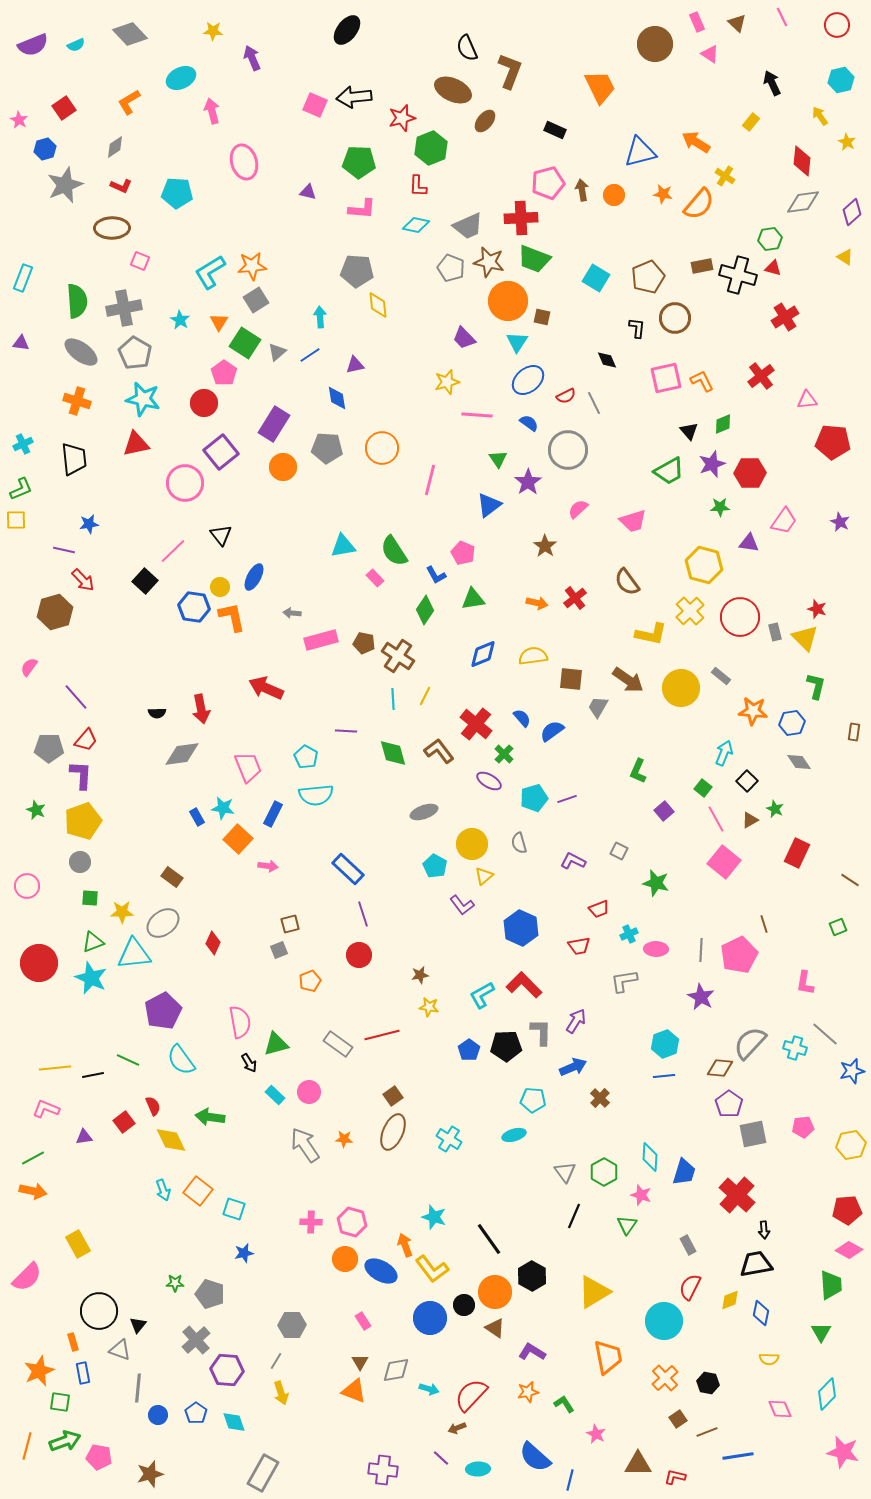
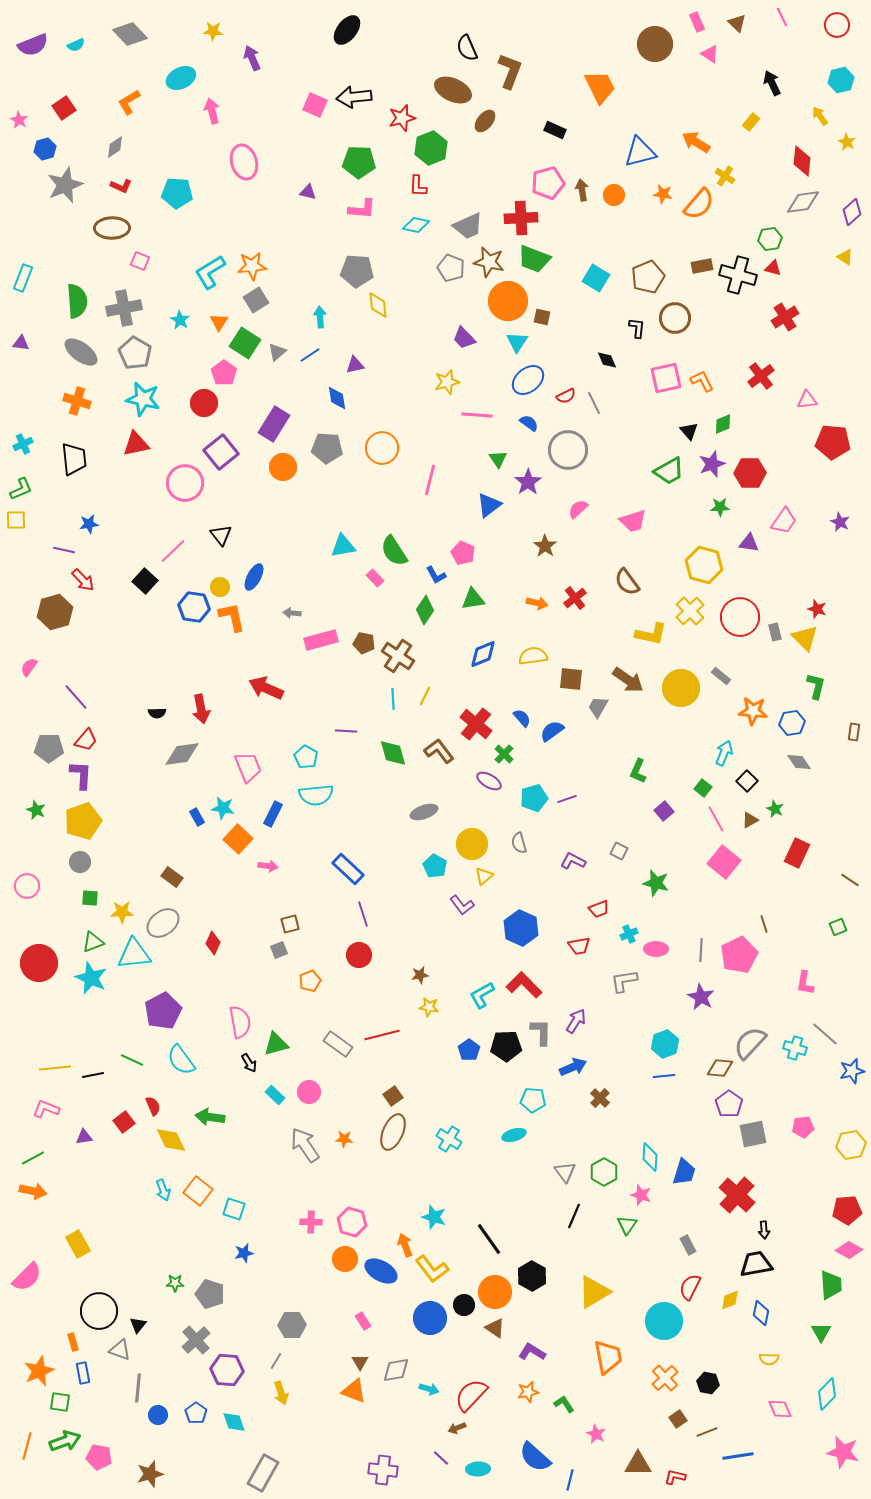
green line at (128, 1060): moved 4 px right
